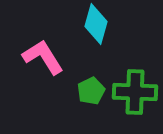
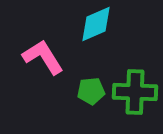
cyan diamond: rotated 51 degrees clockwise
green pentagon: rotated 20 degrees clockwise
